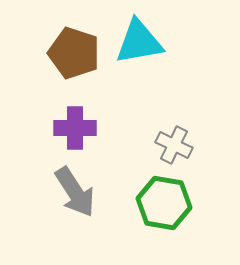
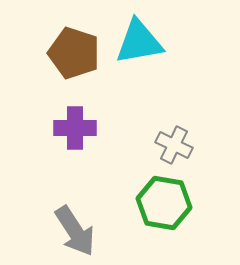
gray arrow: moved 39 px down
